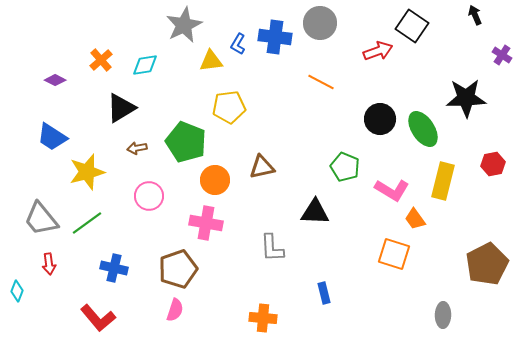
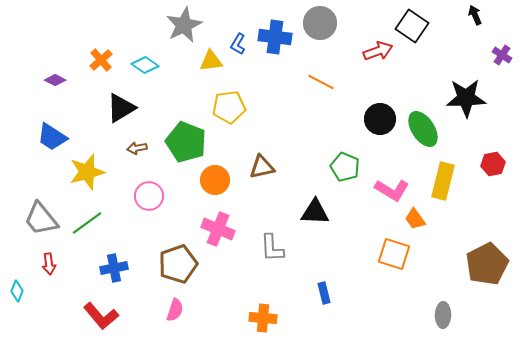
cyan diamond at (145, 65): rotated 44 degrees clockwise
pink cross at (206, 223): moved 12 px right, 6 px down; rotated 12 degrees clockwise
blue cross at (114, 268): rotated 24 degrees counterclockwise
brown pentagon at (178, 269): moved 5 px up
red L-shape at (98, 318): moved 3 px right, 2 px up
